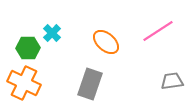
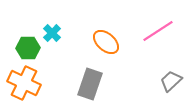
gray trapezoid: moved 1 px left; rotated 35 degrees counterclockwise
